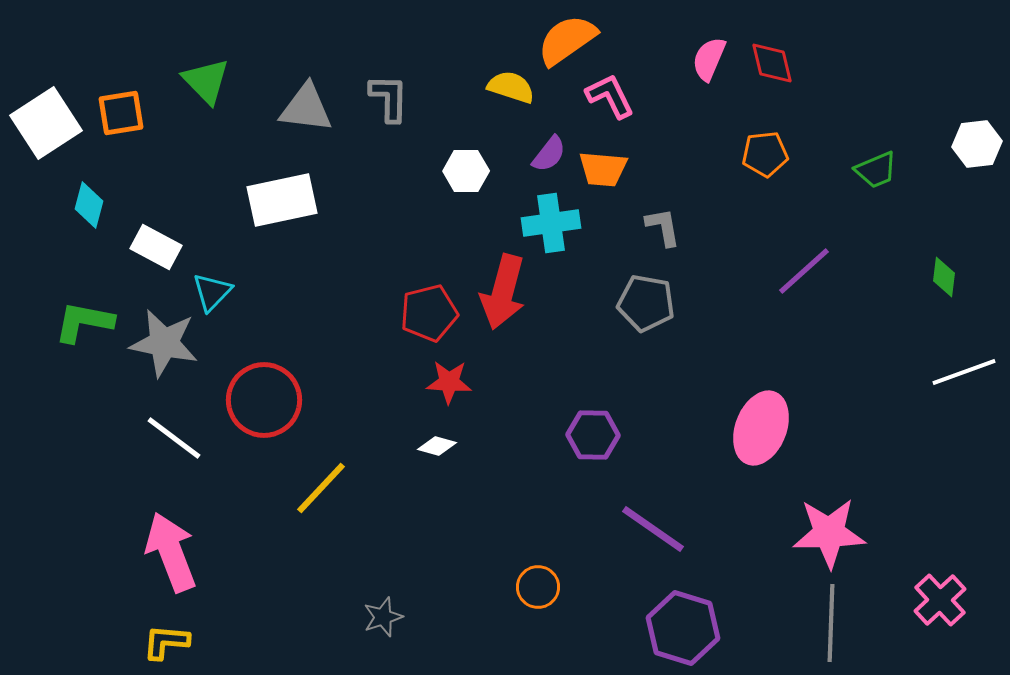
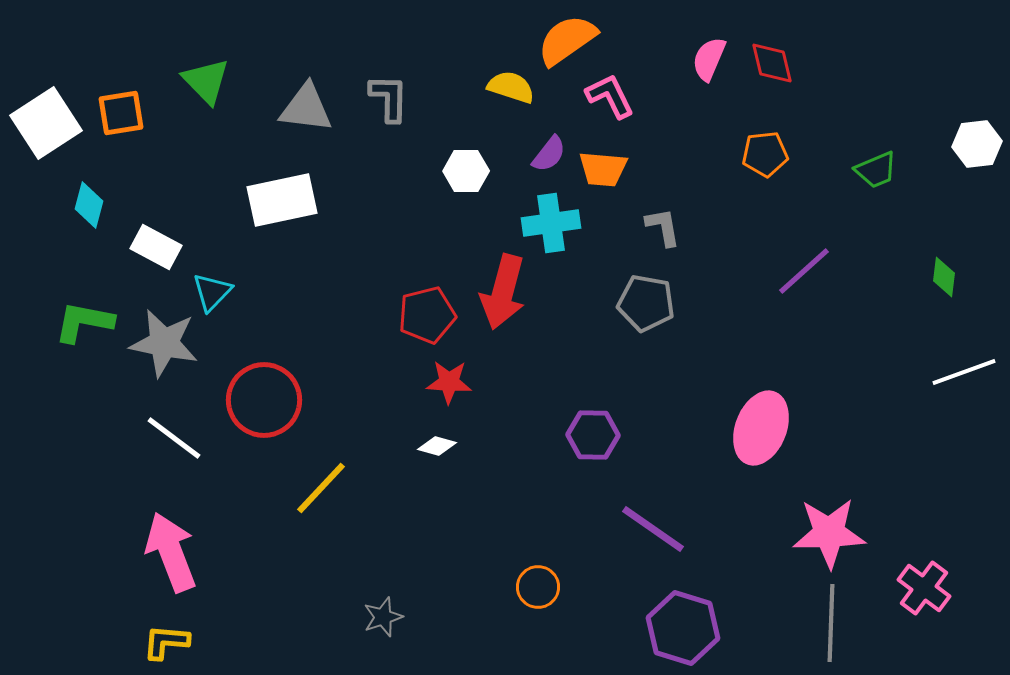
red pentagon at (429, 313): moved 2 px left, 2 px down
pink cross at (940, 600): moved 16 px left, 12 px up; rotated 10 degrees counterclockwise
